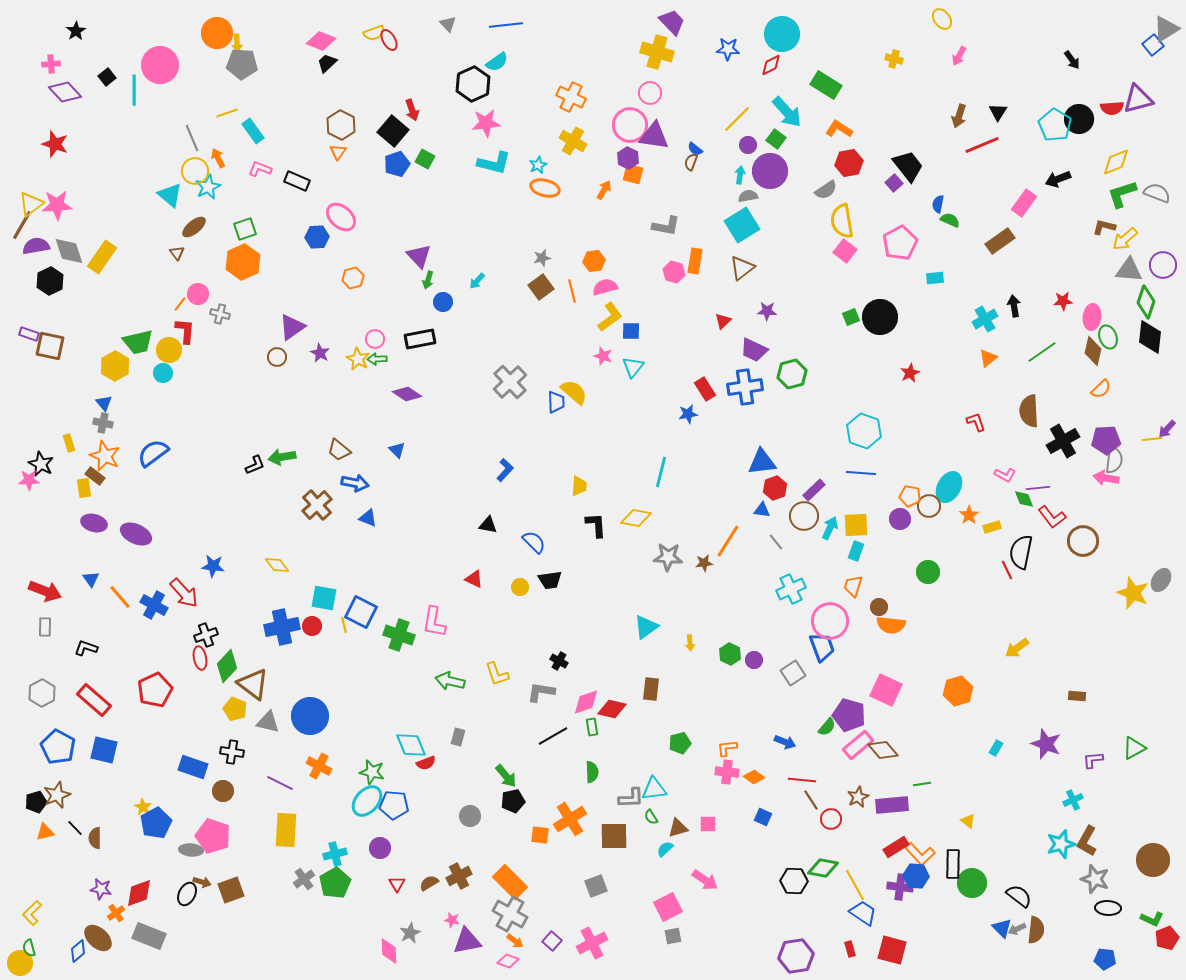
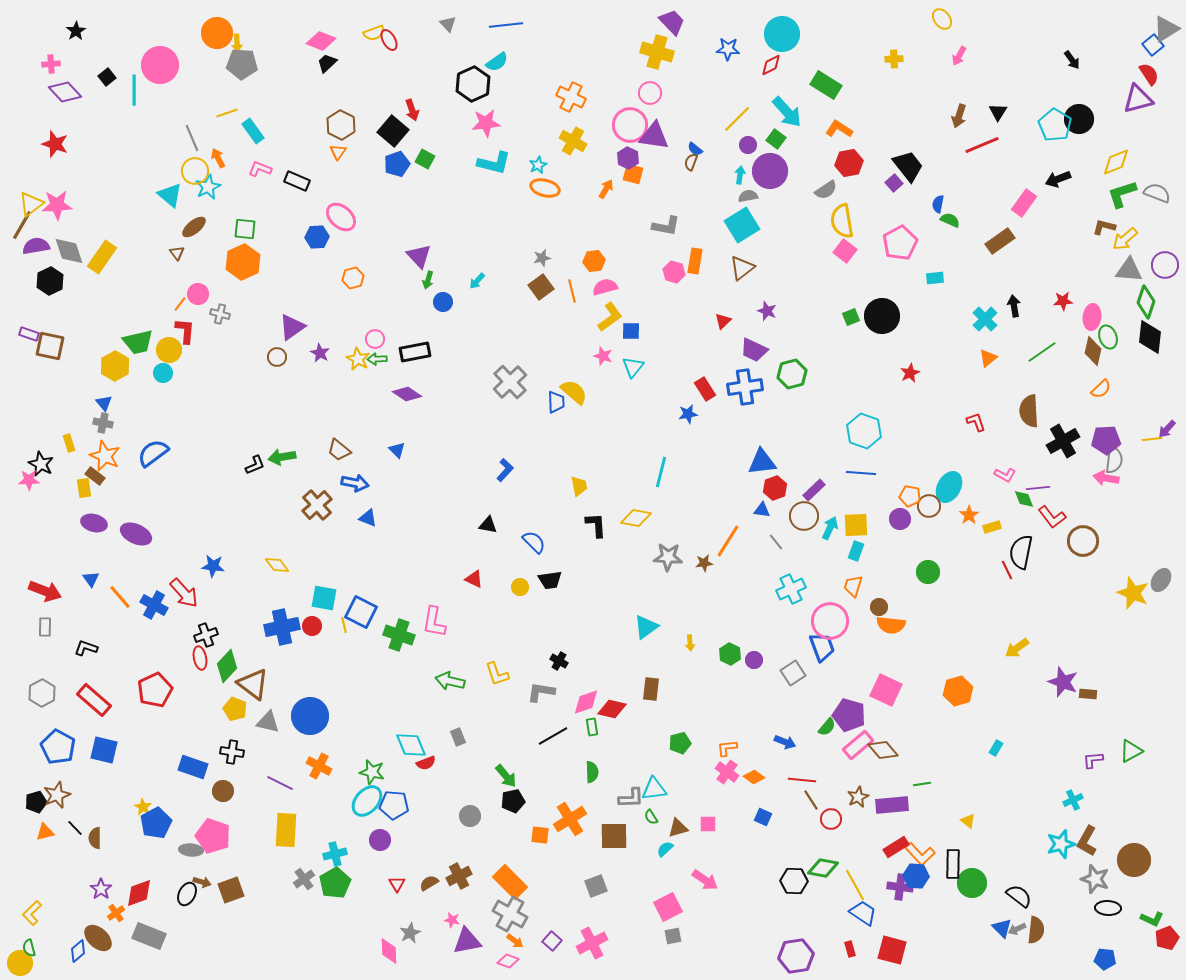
yellow cross at (894, 59): rotated 18 degrees counterclockwise
red semicircle at (1112, 108): moved 37 px right, 34 px up; rotated 120 degrees counterclockwise
orange arrow at (604, 190): moved 2 px right, 1 px up
green square at (245, 229): rotated 25 degrees clockwise
purple circle at (1163, 265): moved 2 px right
purple star at (767, 311): rotated 18 degrees clockwise
black circle at (880, 317): moved 2 px right, 1 px up
cyan cross at (985, 319): rotated 15 degrees counterclockwise
black rectangle at (420, 339): moved 5 px left, 13 px down
yellow trapezoid at (579, 486): rotated 15 degrees counterclockwise
brown rectangle at (1077, 696): moved 11 px right, 2 px up
gray rectangle at (458, 737): rotated 36 degrees counterclockwise
purple star at (1046, 744): moved 17 px right, 62 px up
green triangle at (1134, 748): moved 3 px left, 3 px down
pink cross at (727, 772): rotated 30 degrees clockwise
purple circle at (380, 848): moved 8 px up
brown circle at (1153, 860): moved 19 px left
purple star at (101, 889): rotated 25 degrees clockwise
